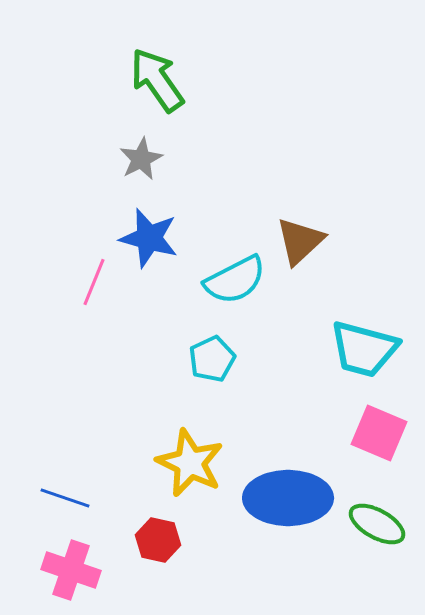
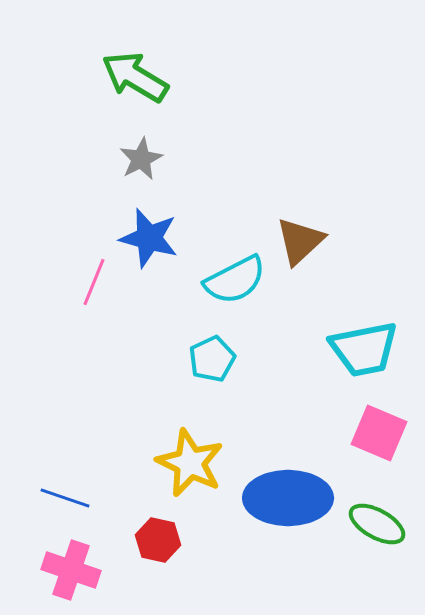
green arrow: moved 22 px left, 3 px up; rotated 24 degrees counterclockwise
cyan trapezoid: rotated 26 degrees counterclockwise
